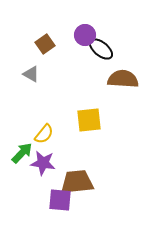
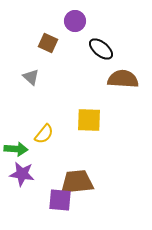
purple circle: moved 10 px left, 14 px up
brown square: moved 3 px right, 1 px up; rotated 30 degrees counterclockwise
gray triangle: moved 3 px down; rotated 12 degrees clockwise
yellow square: rotated 8 degrees clockwise
green arrow: moved 6 px left, 4 px up; rotated 50 degrees clockwise
purple star: moved 21 px left, 11 px down
